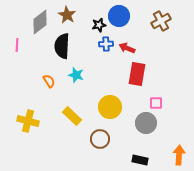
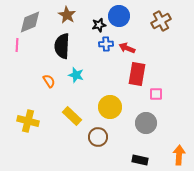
gray diamond: moved 10 px left; rotated 15 degrees clockwise
pink square: moved 9 px up
brown circle: moved 2 px left, 2 px up
